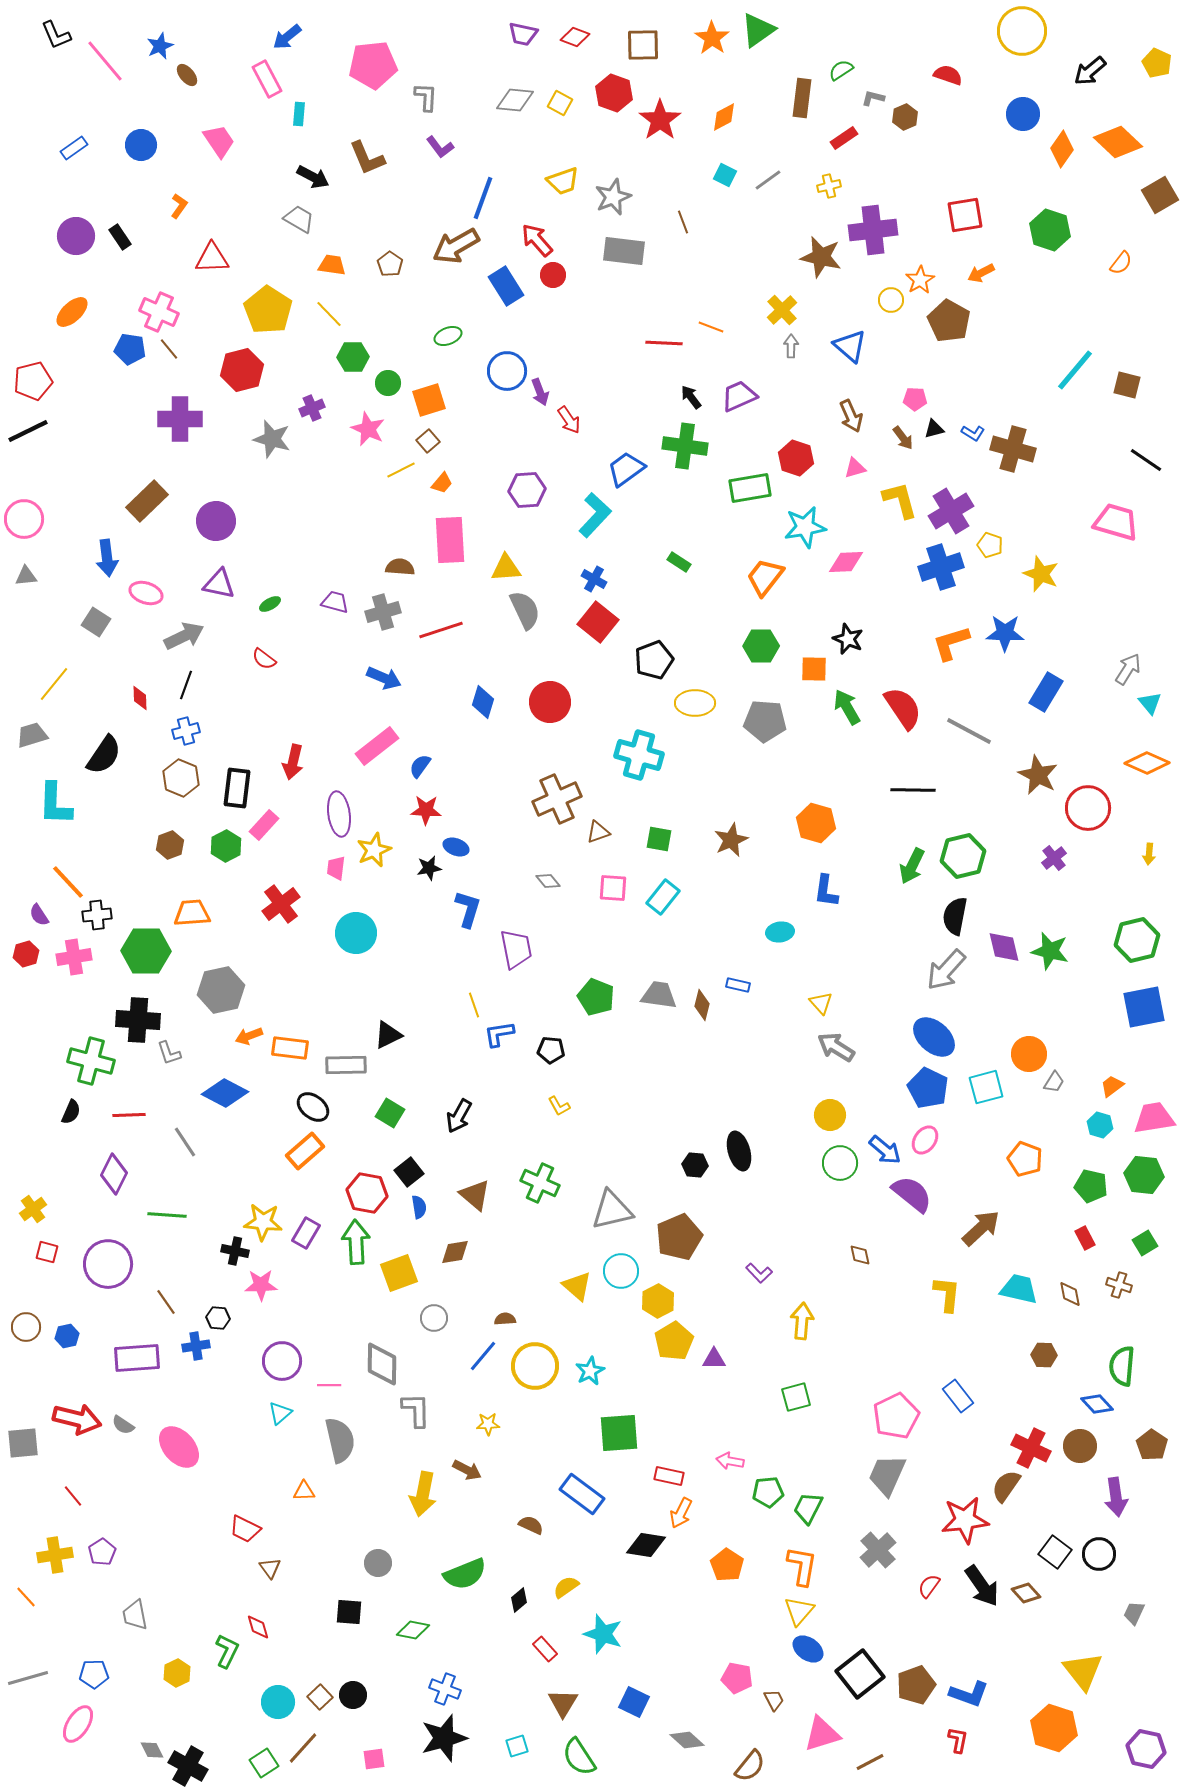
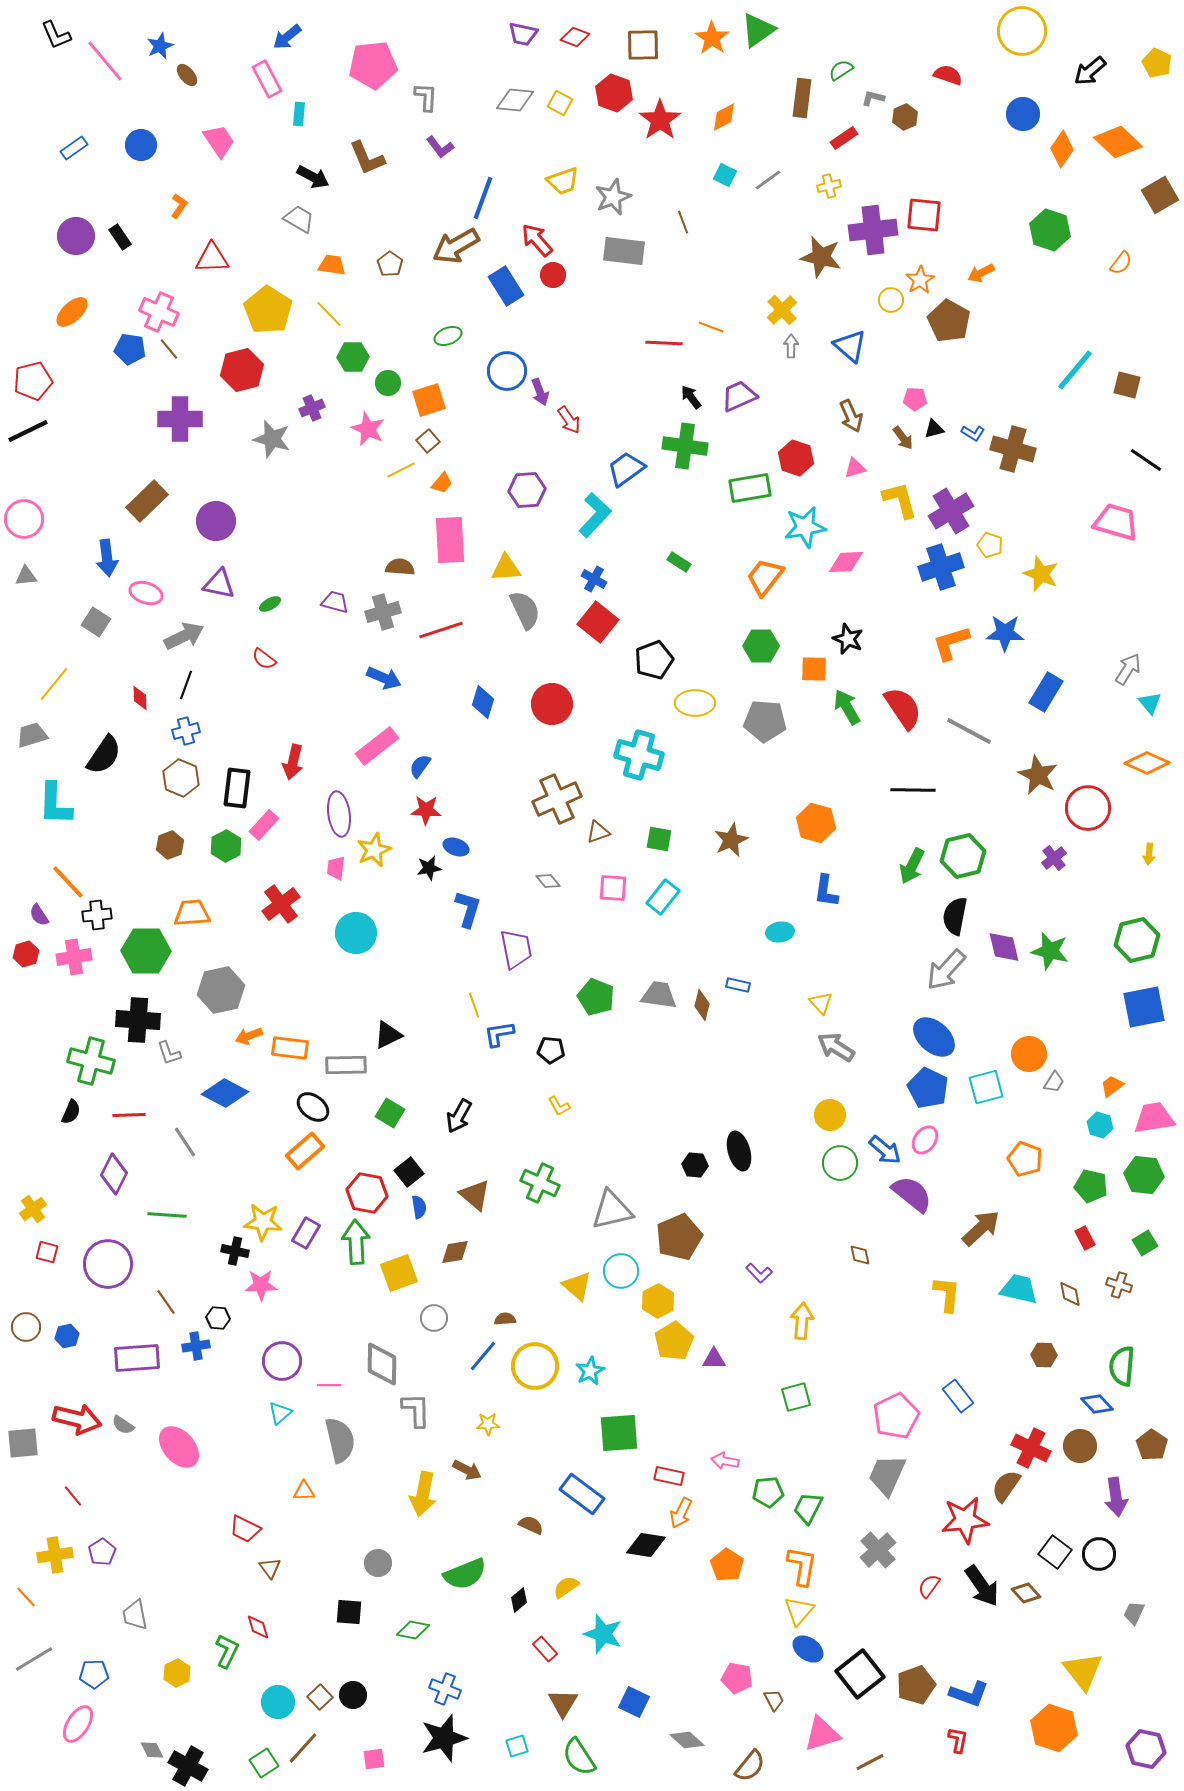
red square at (965, 215): moved 41 px left; rotated 15 degrees clockwise
red circle at (550, 702): moved 2 px right, 2 px down
pink arrow at (730, 1461): moved 5 px left
gray line at (28, 1678): moved 6 px right, 19 px up; rotated 15 degrees counterclockwise
